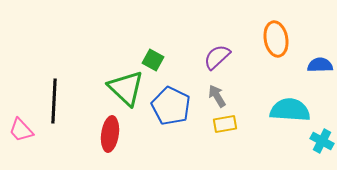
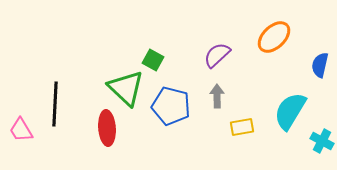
orange ellipse: moved 2 px left, 2 px up; rotated 56 degrees clockwise
purple semicircle: moved 2 px up
blue semicircle: rotated 75 degrees counterclockwise
gray arrow: rotated 30 degrees clockwise
black line: moved 1 px right, 3 px down
blue pentagon: rotated 12 degrees counterclockwise
cyan semicircle: moved 1 px down; rotated 63 degrees counterclockwise
yellow rectangle: moved 17 px right, 3 px down
pink trapezoid: rotated 12 degrees clockwise
red ellipse: moved 3 px left, 6 px up; rotated 12 degrees counterclockwise
